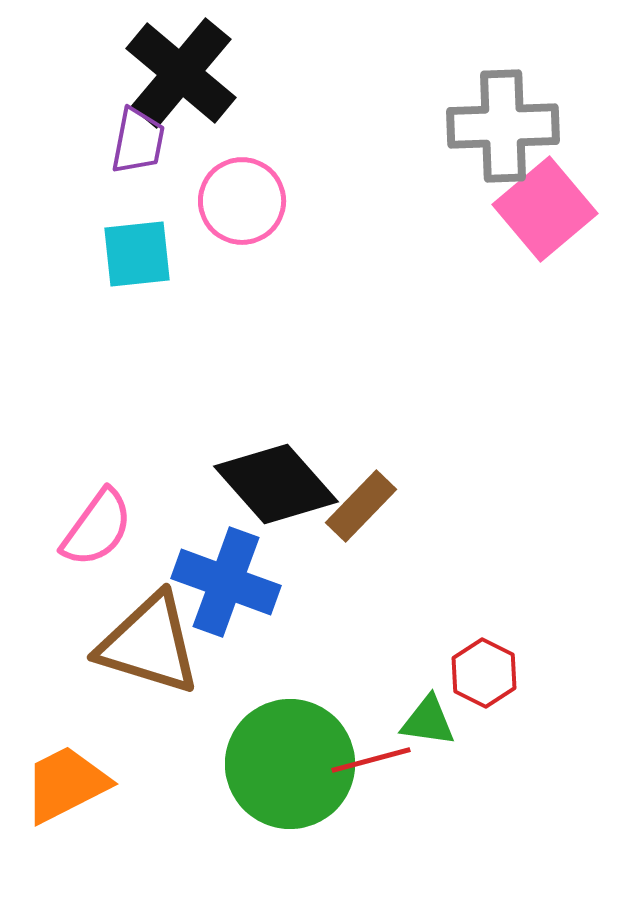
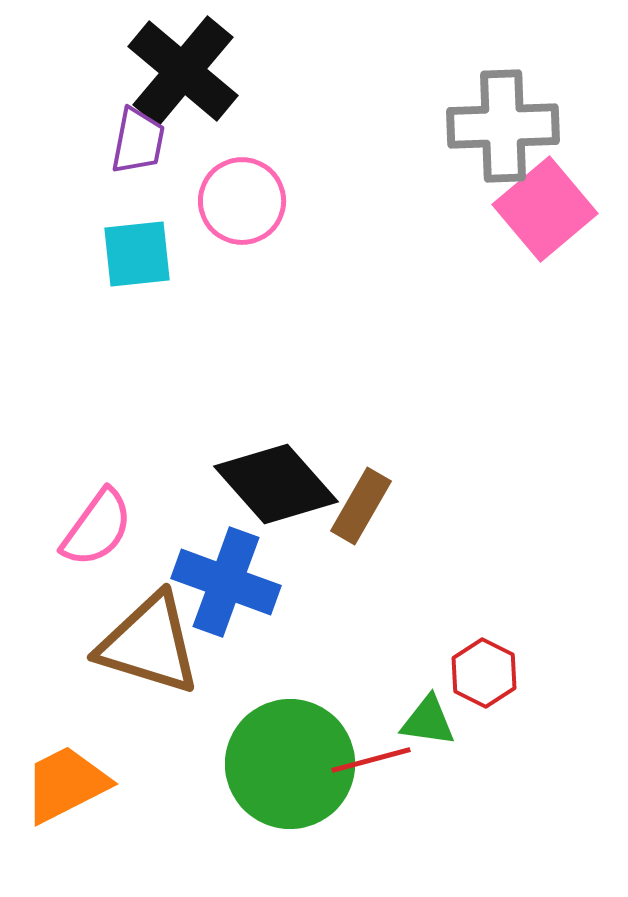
black cross: moved 2 px right, 2 px up
brown rectangle: rotated 14 degrees counterclockwise
